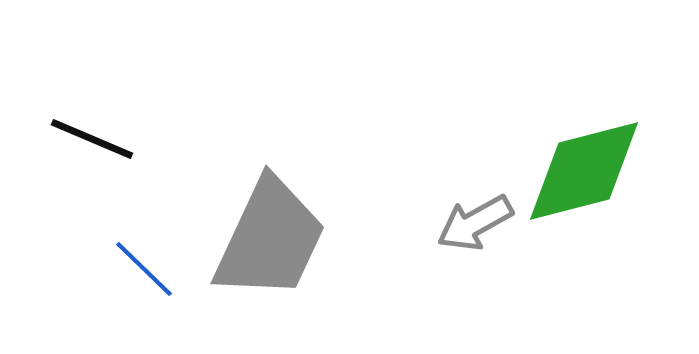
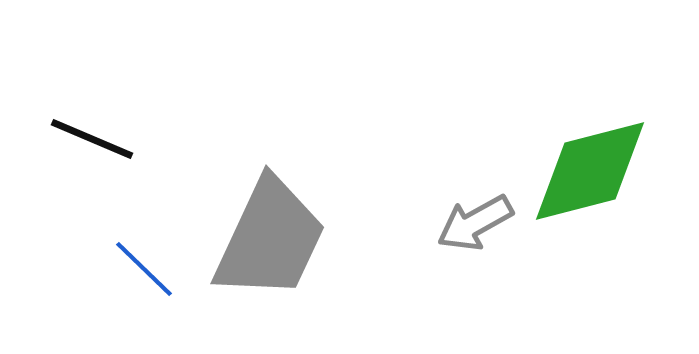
green diamond: moved 6 px right
